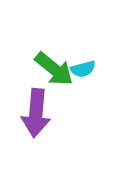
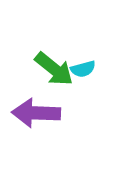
purple arrow: rotated 87 degrees clockwise
